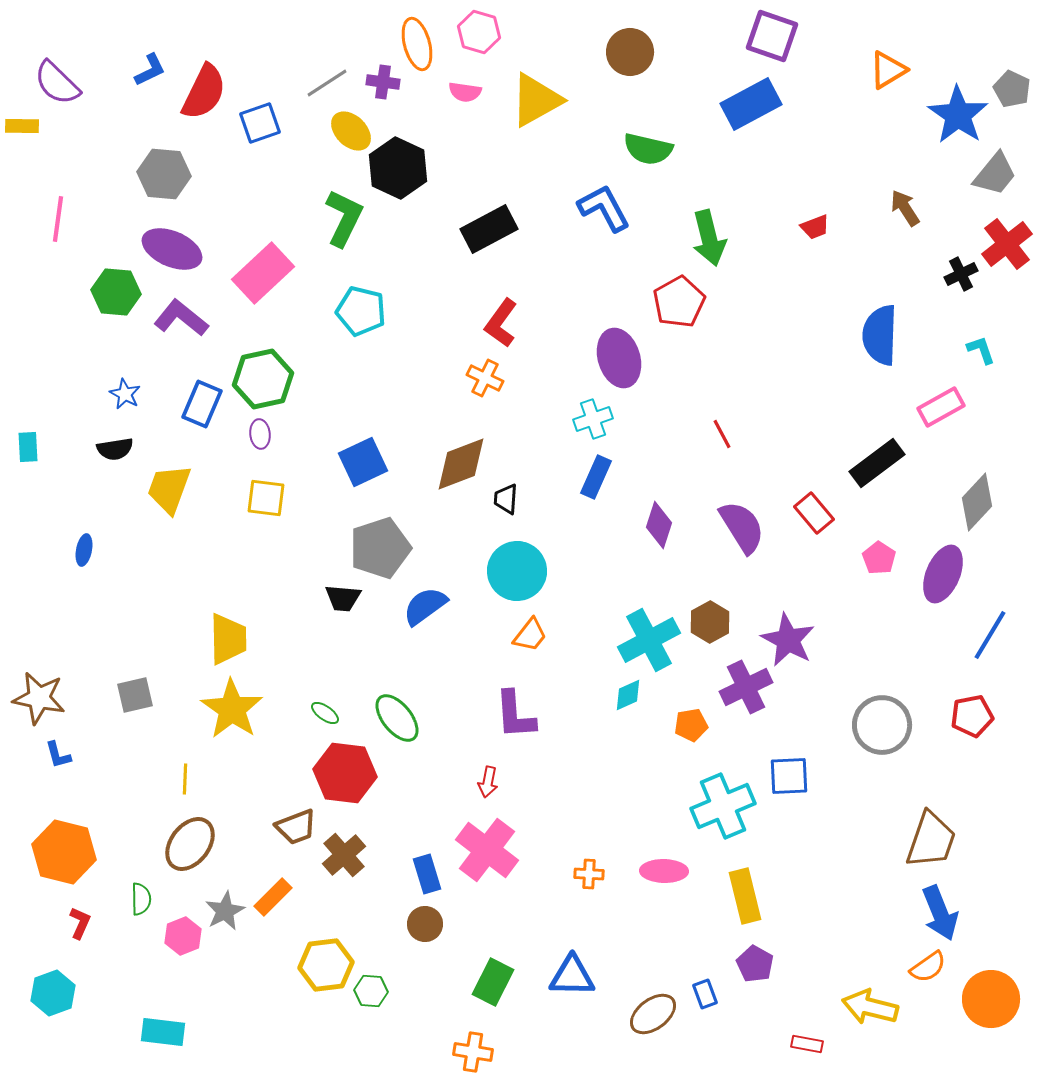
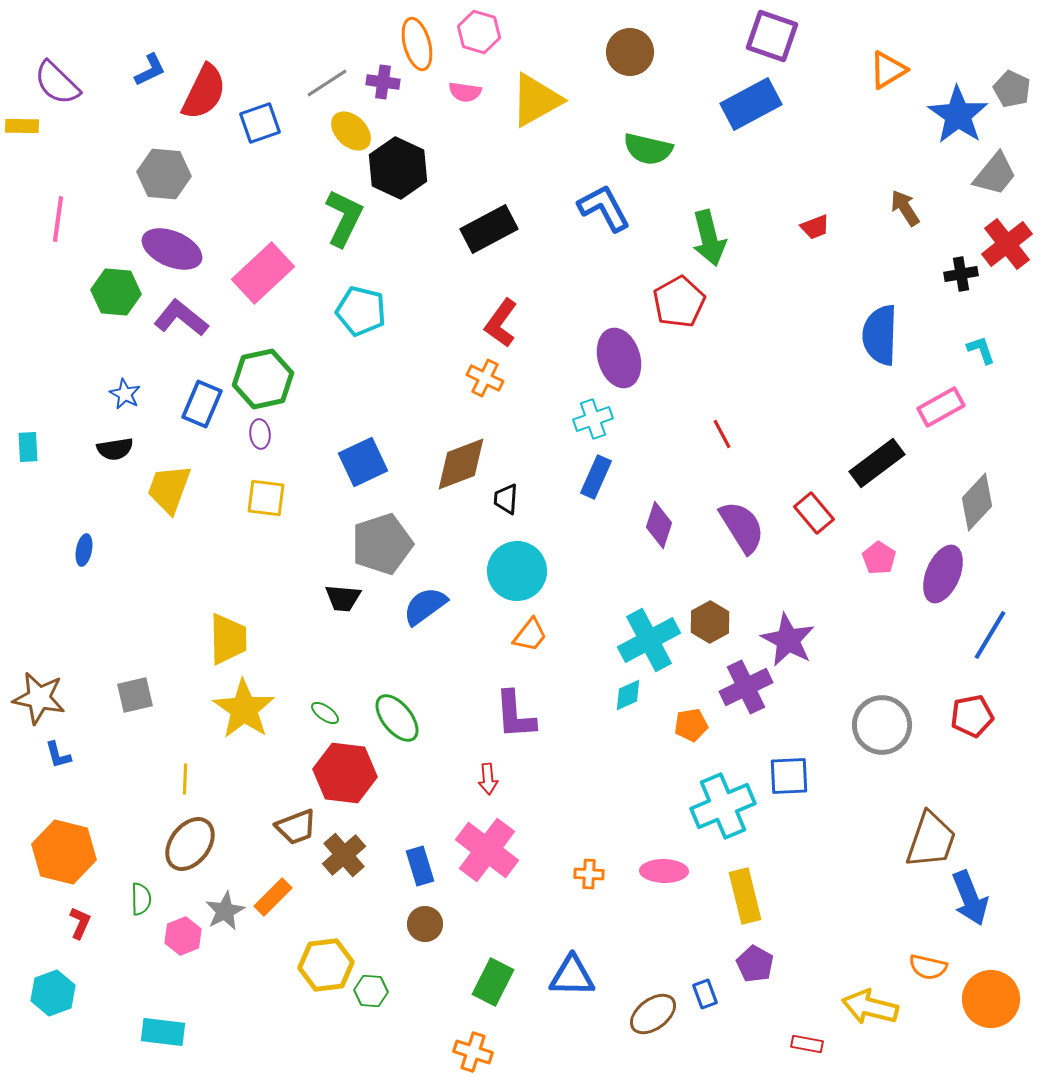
black cross at (961, 274): rotated 16 degrees clockwise
gray pentagon at (380, 548): moved 2 px right, 4 px up
yellow star at (232, 709): moved 12 px right
red arrow at (488, 782): moved 3 px up; rotated 16 degrees counterclockwise
blue rectangle at (427, 874): moved 7 px left, 8 px up
blue arrow at (940, 913): moved 30 px right, 15 px up
orange semicircle at (928, 967): rotated 48 degrees clockwise
orange cross at (473, 1052): rotated 9 degrees clockwise
